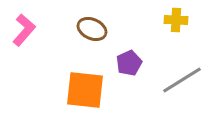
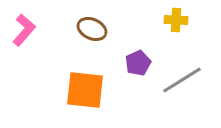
purple pentagon: moved 9 px right
